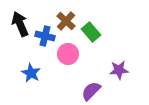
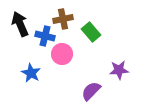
brown cross: moved 3 px left, 2 px up; rotated 36 degrees clockwise
pink circle: moved 6 px left
